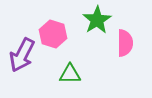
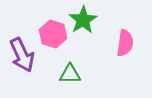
green star: moved 14 px left
pink semicircle: rotated 8 degrees clockwise
purple arrow: rotated 52 degrees counterclockwise
